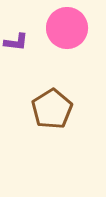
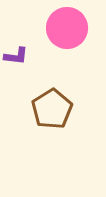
purple L-shape: moved 14 px down
